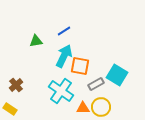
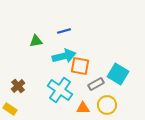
blue line: rotated 16 degrees clockwise
cyan arrow: rotated 50 degrees clockwise
cyan square: moved 1 px right, 1 px up
brown cross: moved 2 px right, 1 px down
cyan cross: moved 1 px left, 1 px up
yellow circle: moved 6 px right, 2 px up
